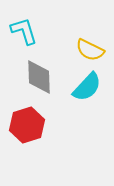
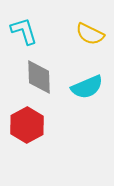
yellow semicircle: moved 16 px up
cyan semicircle: rotated 24 degrees clockwise
red hexagon: rotated 12 degrees counterclockwise
